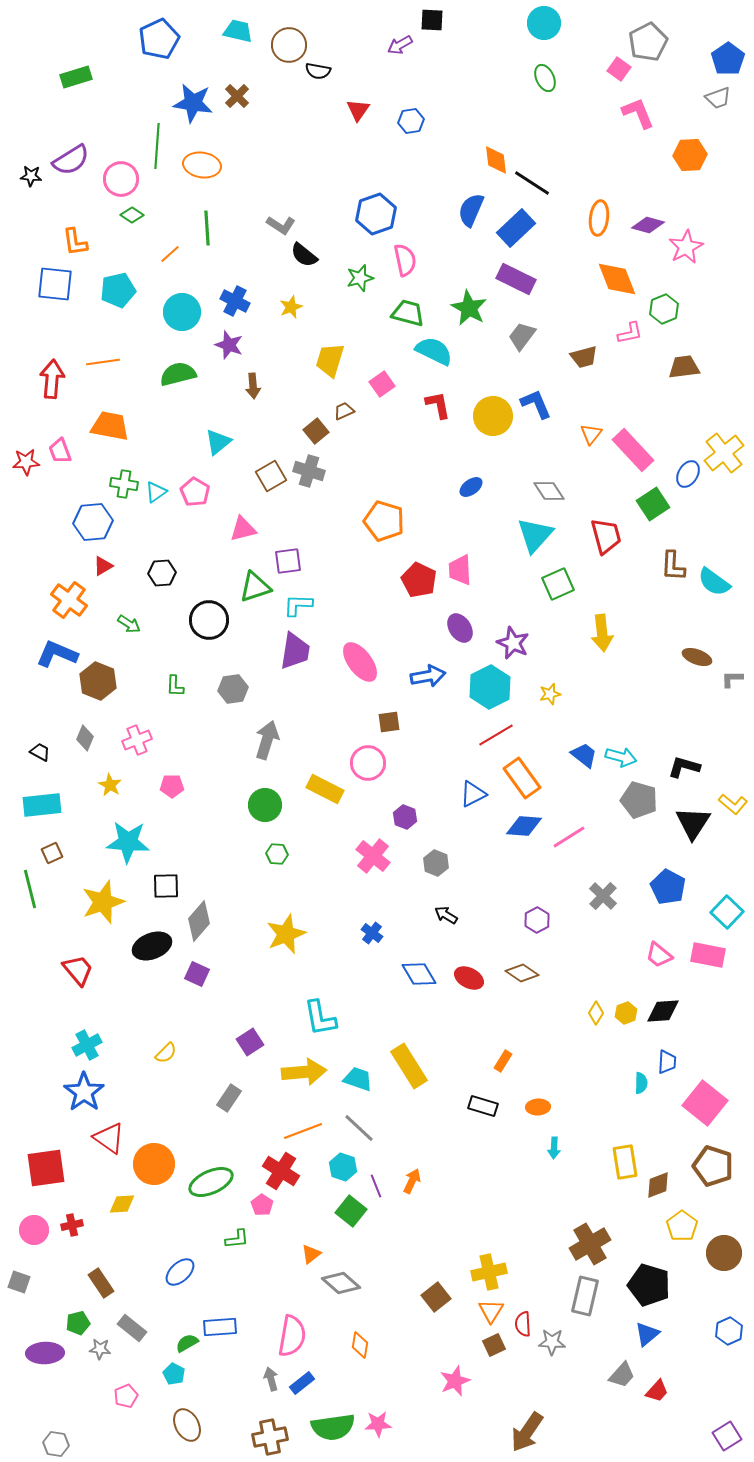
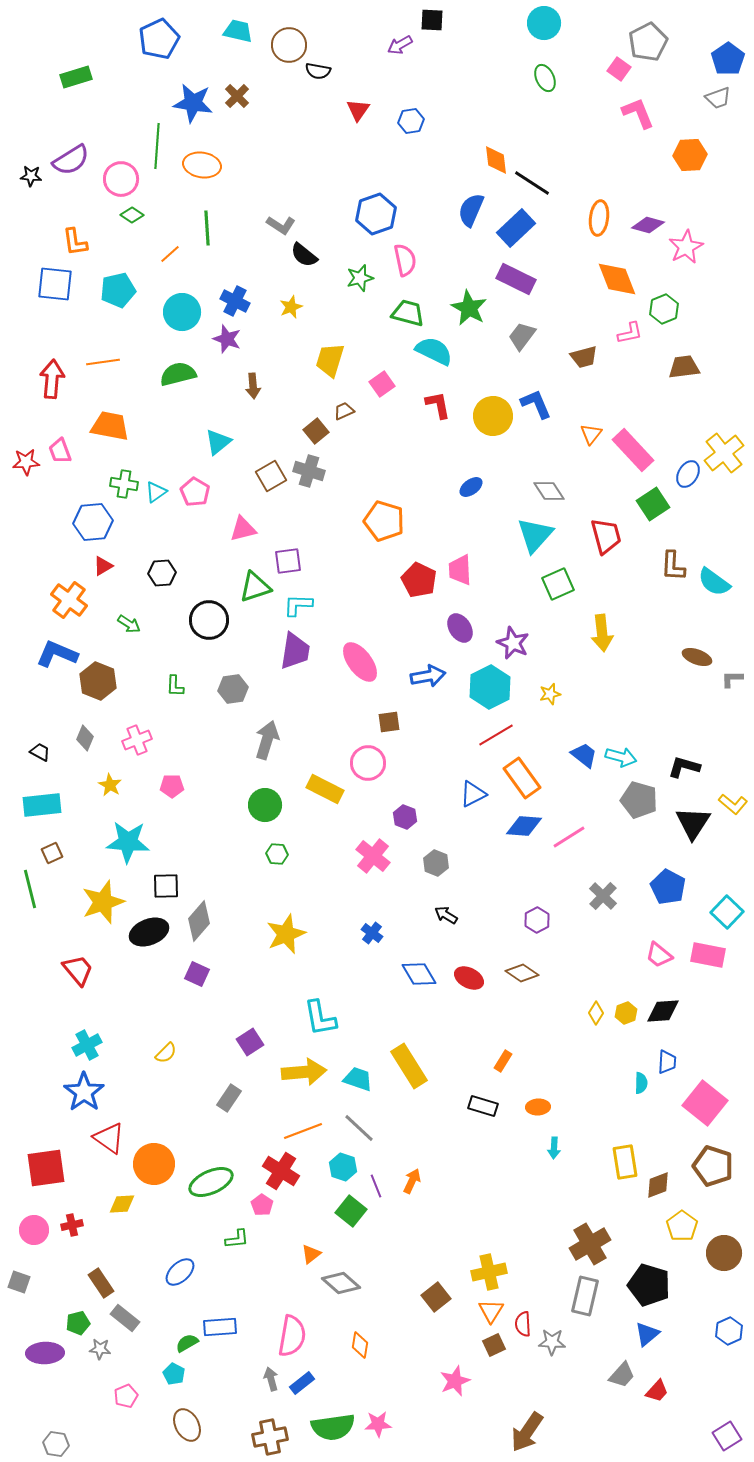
purple star at (229, 345): moved 2 px left, 6 px up
black ellipse at (152, 946): moved 3 px left, 14 px up
gray rectangle at (132, 1328): moved 7 px left, 10 px up
